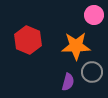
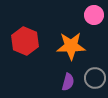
red hexagon: moved 3 px left, 1 px down
orange star: moved 5 px left
gray circle: moved 3 px right, 6 px down
